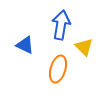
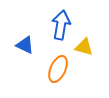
yellow triangle: rotated 30 degrees counterclockwise
orange ellipse: rotated 8 degrees clockwise
